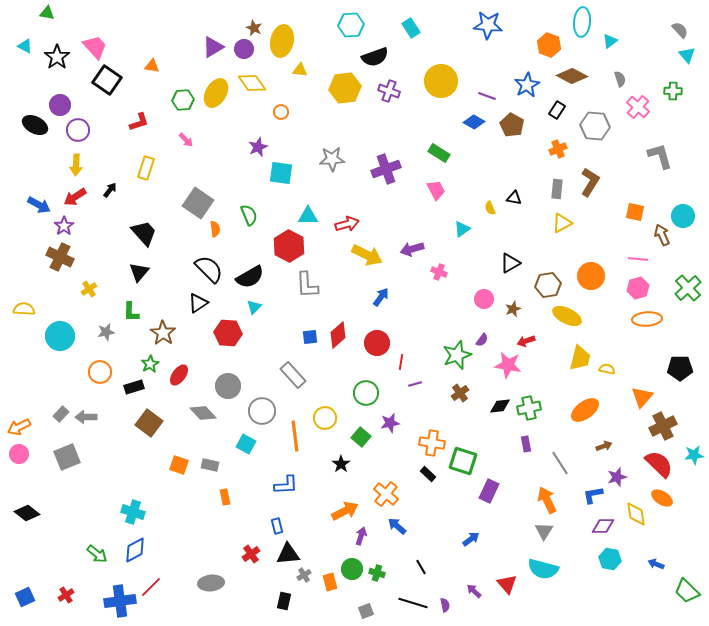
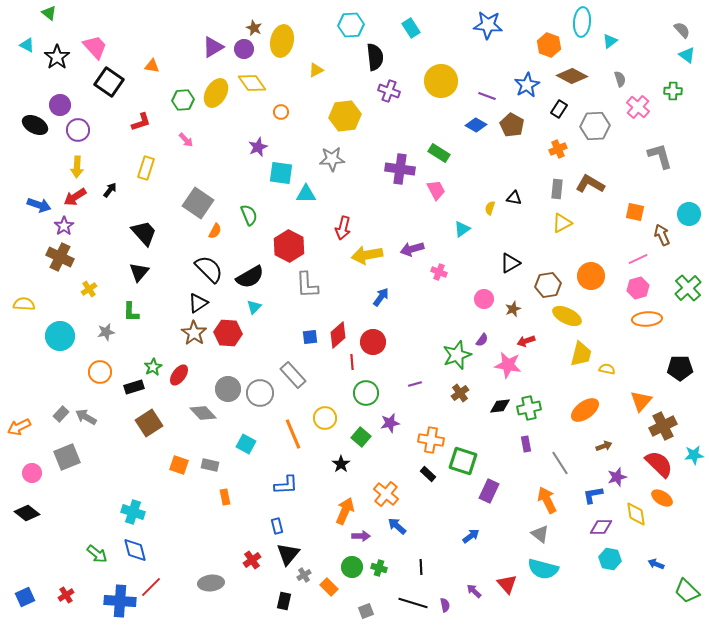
green triangle at (47, 13): moved 2 px right; rotated 28 degrees clockwise
gray semicircle at (680, 30): moved 2 px right
cyan triangle at (25, 46): moved 2 px right, 1 px up
cyan triangle at (687, 55): rotated 12 degrees counterclockwise
black semicircle at (375, 57): rotated 76 degrees counterclockwise
yellow triangle at (300, 70): moved 16 px right; rotated 35 degrees counterclockwise
black square at (107, 80): moved 2 px right, 2 px down
yellow hexagon at (345, 88): moved 28 px down
black rectangle at (557, 110): moved 2 px right, 1 px up
red L-shape at (139, 122): moved 2 px right
blue diamond at (474, 122): moved 2 px right, 3 px down
gray hexagon at (595, 126): rotated 8 degrees counterclockwise
yellow arrow at (76, 165): moved 1 px right, 2 px down
purple cross at (386, 169): moved 14 px right; rotated 28 degrees clockwise
brown L-shape at (590, 182): moved 2 px down; rotated 92 degrees counterclockwise
blue arrow at (39, 205): rotated 10 degrees counterclockwise
yellow semicircle at (490, 208): rotated 40 degrees clockwise
cyan triangle at (308, 216): moved 2 px left, 22 px up
cyan circle at (683, 216): moved 6 px right, 2 px up
red arrow at (347, 224): moved 4 px left, 4 px down; rotated 120 degrees clockwise
orange semicircle at (215, 229): moved 2 px down; rotated 35 degrees clockwise
yellow arrow at (367, 255): rotated 144 degrees clockwise
pink line at (638, 259): rotated 30 degrees counterclockwise
yellow semicircle at (24, 309): moved 5 px up
brown star at (163, 333): moved 31 px right
red circle at (377, 343): moved 4 px left, 1 px up
yellow trapezoid at (580, 358): moved 1 px right, 4 px up
red line at (401, 362): moved 49 px left; rotated 14 degrees counterclockwise
green star at (150, 364): moved 3 px right, 3 px down
gray circle at (228, 386): moved 3 px down
orange triangle at (642, 397): moved 1 px left, 4 px down
gray circle at (262, 411): moved 2 px left, 18 px up
gray arrow at (86, 417): rotated 30 degrees clockwise
brown square at (149, 423): rotated 20 degrees clockwise
orange line at (295, 436): moved 2 px left, 2 px up; rotated 16 degrees counterclockwise
orange cross at (432, 443): moved 1 px left, 3 px up
pink circle at (19, 454): moved 13 px right, 19 px down
orange arrow at (345, 511): rotated 40 degrees counterclockwise
purple diamond at (603, 526): moved 2 px left, 1 px down
gray triangle at (544, 531): moved 4 px left, 3 px down; rotated 24 degrees counterclockwise
purple arrow at (361, 536): rotated 72 degrees clockwise
blue arrow at (471, 539): moved 3 px up
blue diamond at (135, 550): rotated 76 degrees counterclockwise
red cross at (251, 554): moved 1 px right, 6 px down
black triangle at (288, 554): rotated 45 degrees counterclockwise
black line at (421, 567): rotated 28 degrees clockwise
green circle at (352, 569): moved 2 px up
green cross at (377, 573): moved 2 px right, 5 px up
orange rectangle at (330, 582): moved 1 px left, 5 px down; rotated 30 degrees counterclockwise
blue cross at (120, 601): rotated 12 degrees clockwise
